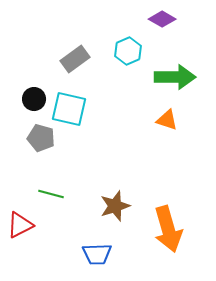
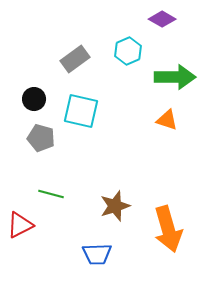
cyan square: moved 12 px right, 2 px down
